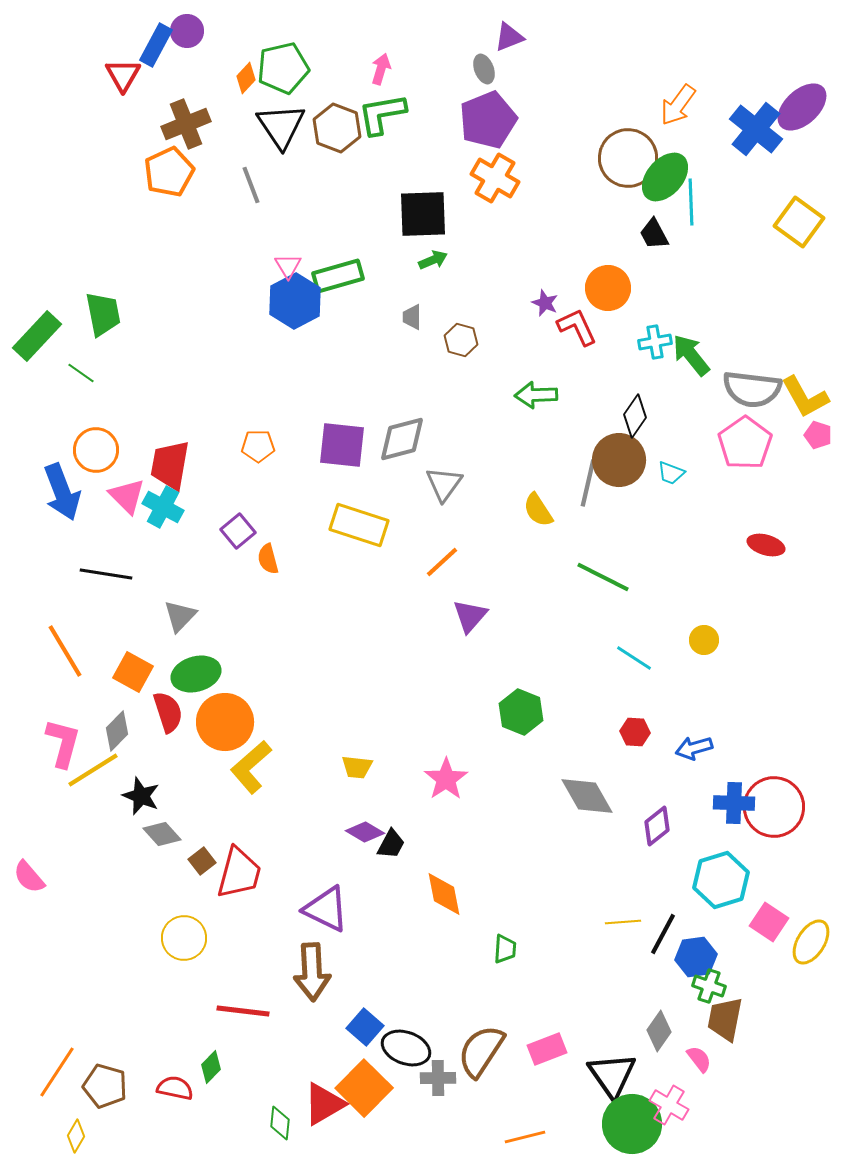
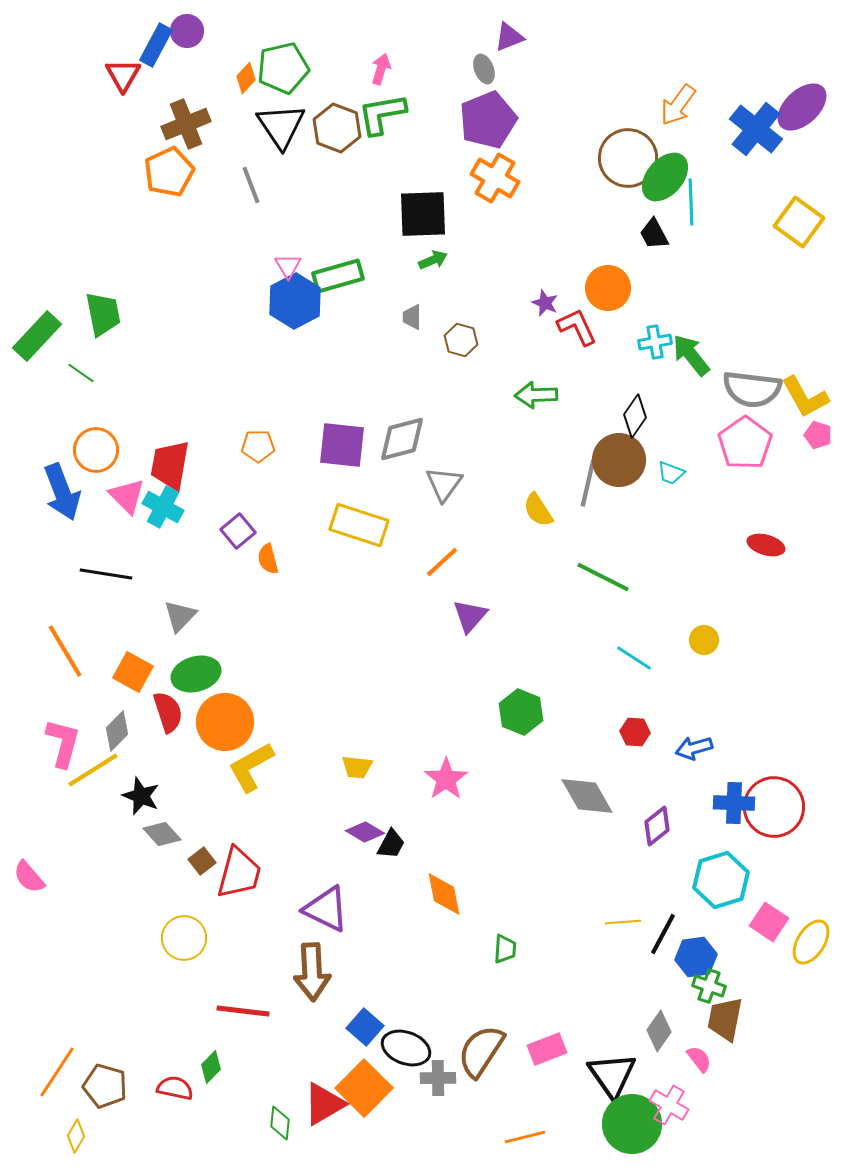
yellow L-shape at (251, 767): rotated 12 degrees clockwise
